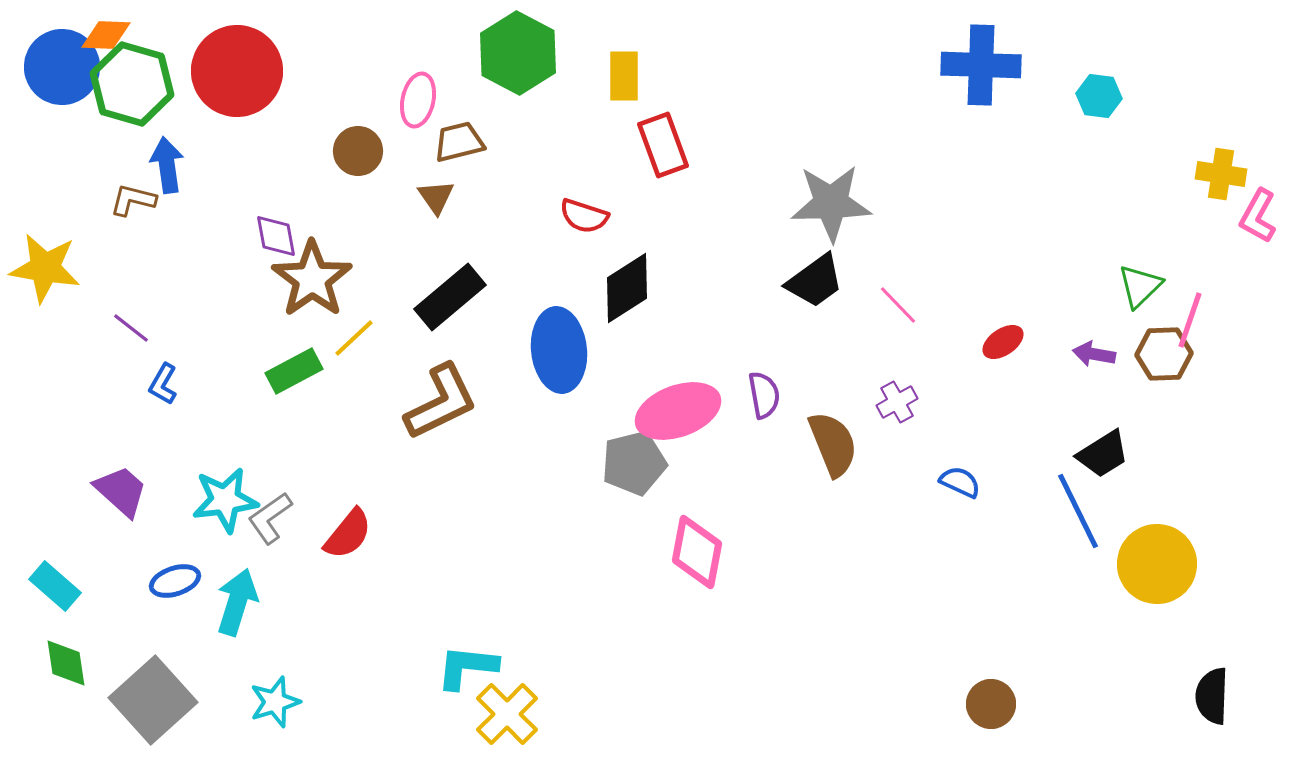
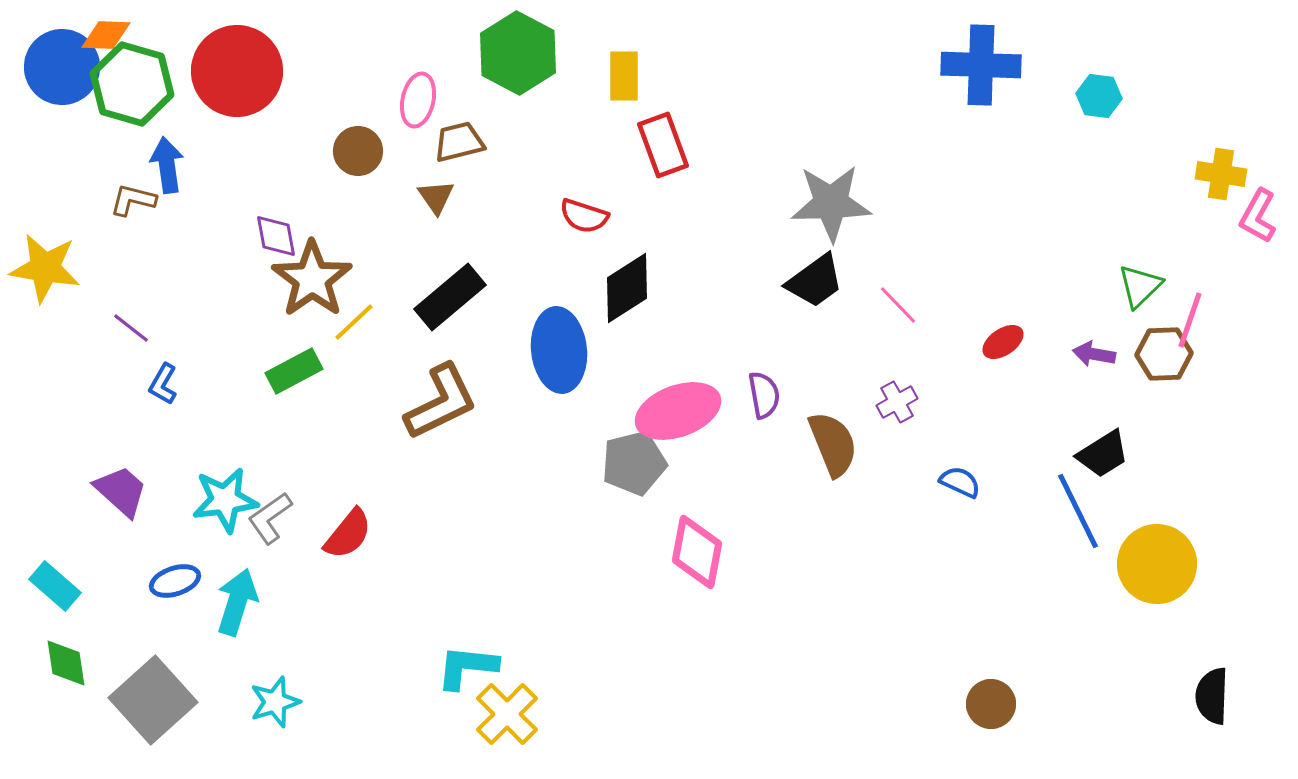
yellow line at (354, 338): moved 16 px up
